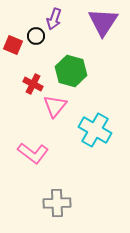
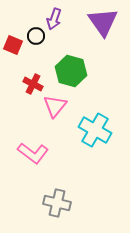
purple triangle: rotated 8 degrees counterclockwise
gray cross: rotated 16 degrees clockwise
